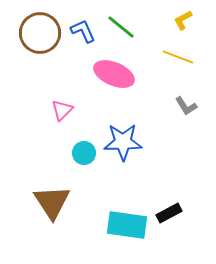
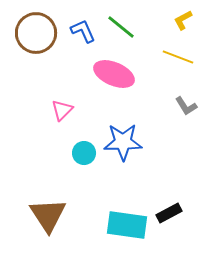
brown circle: moved 4 px left
brown triangle: moved 4 px left, 13 px down
